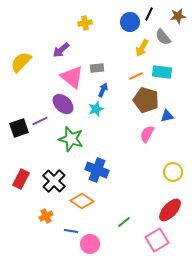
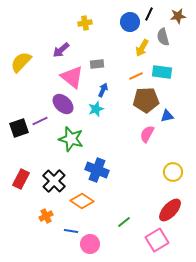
gray semicircle: rotated 24 degrees clockwise
gray rectangle: moved 4 px up
brown pentagon: rotated 20 degrees counterclockwise
